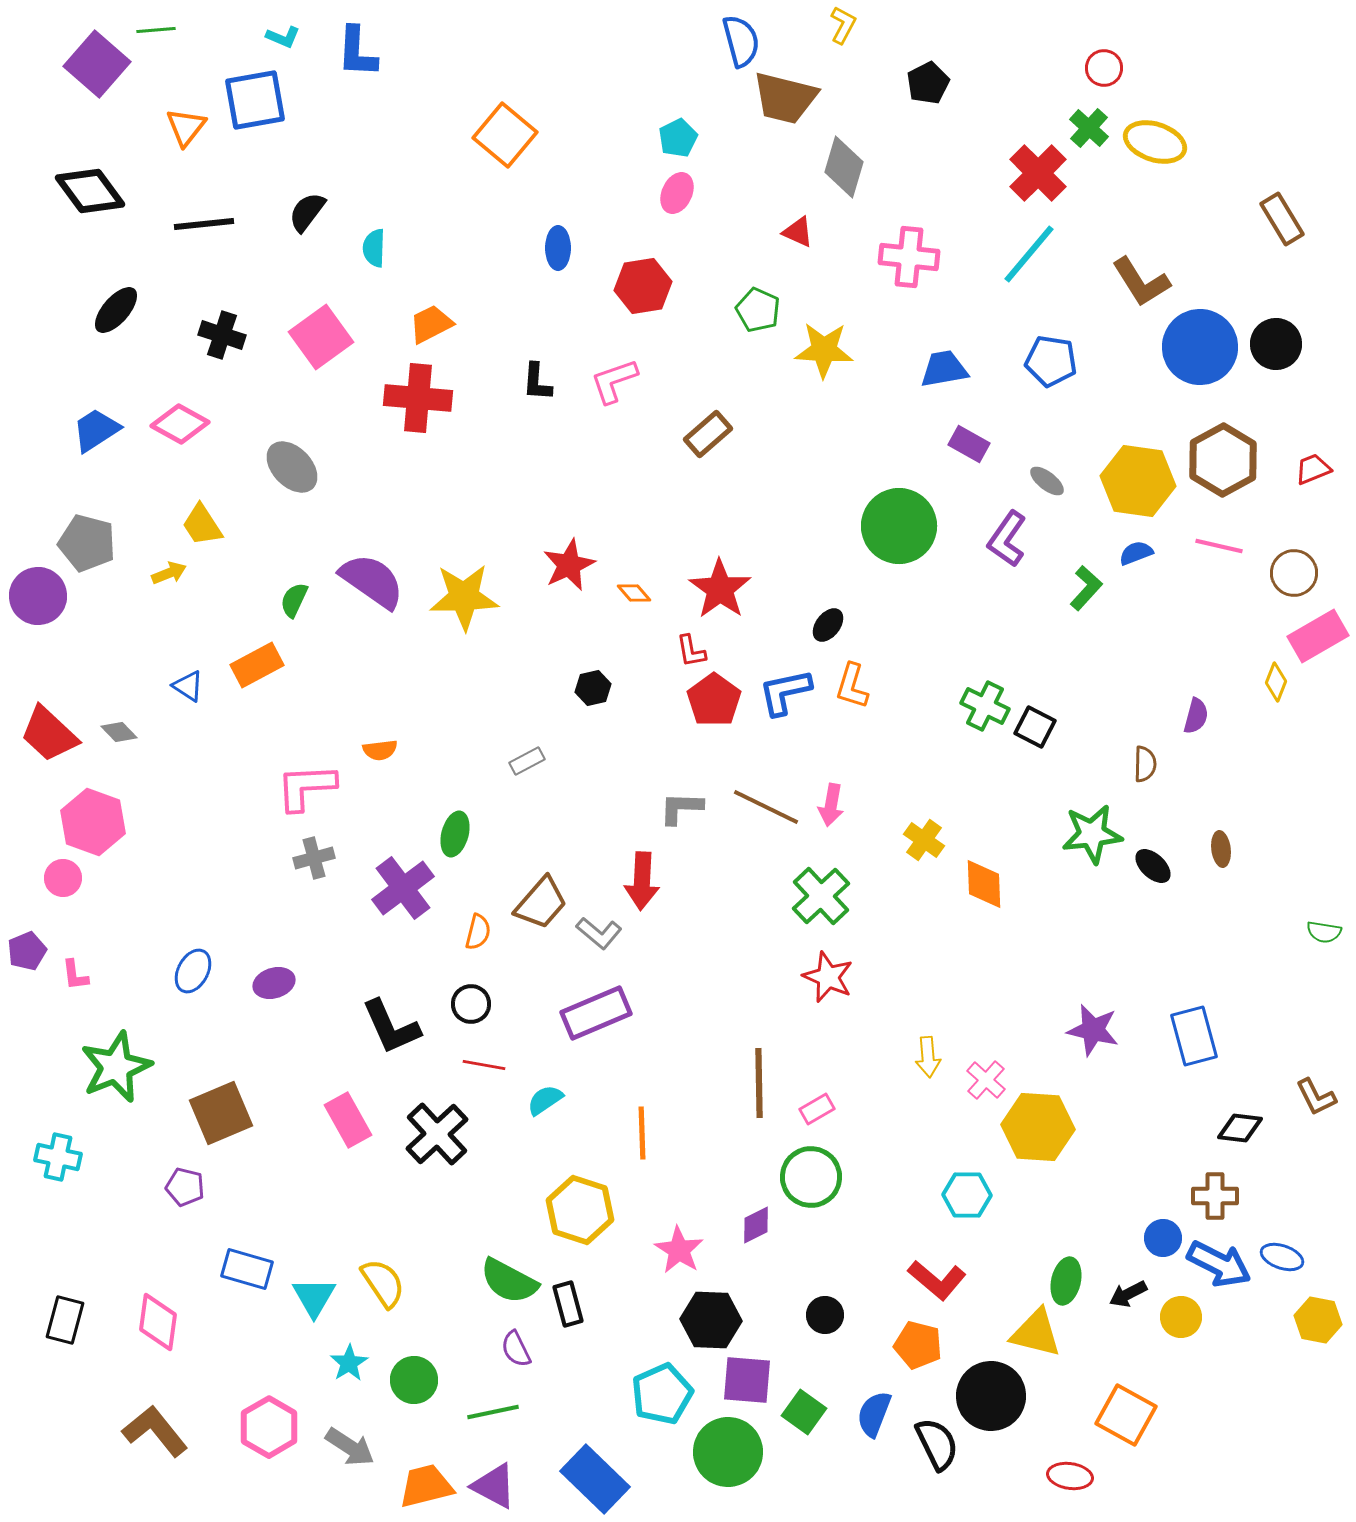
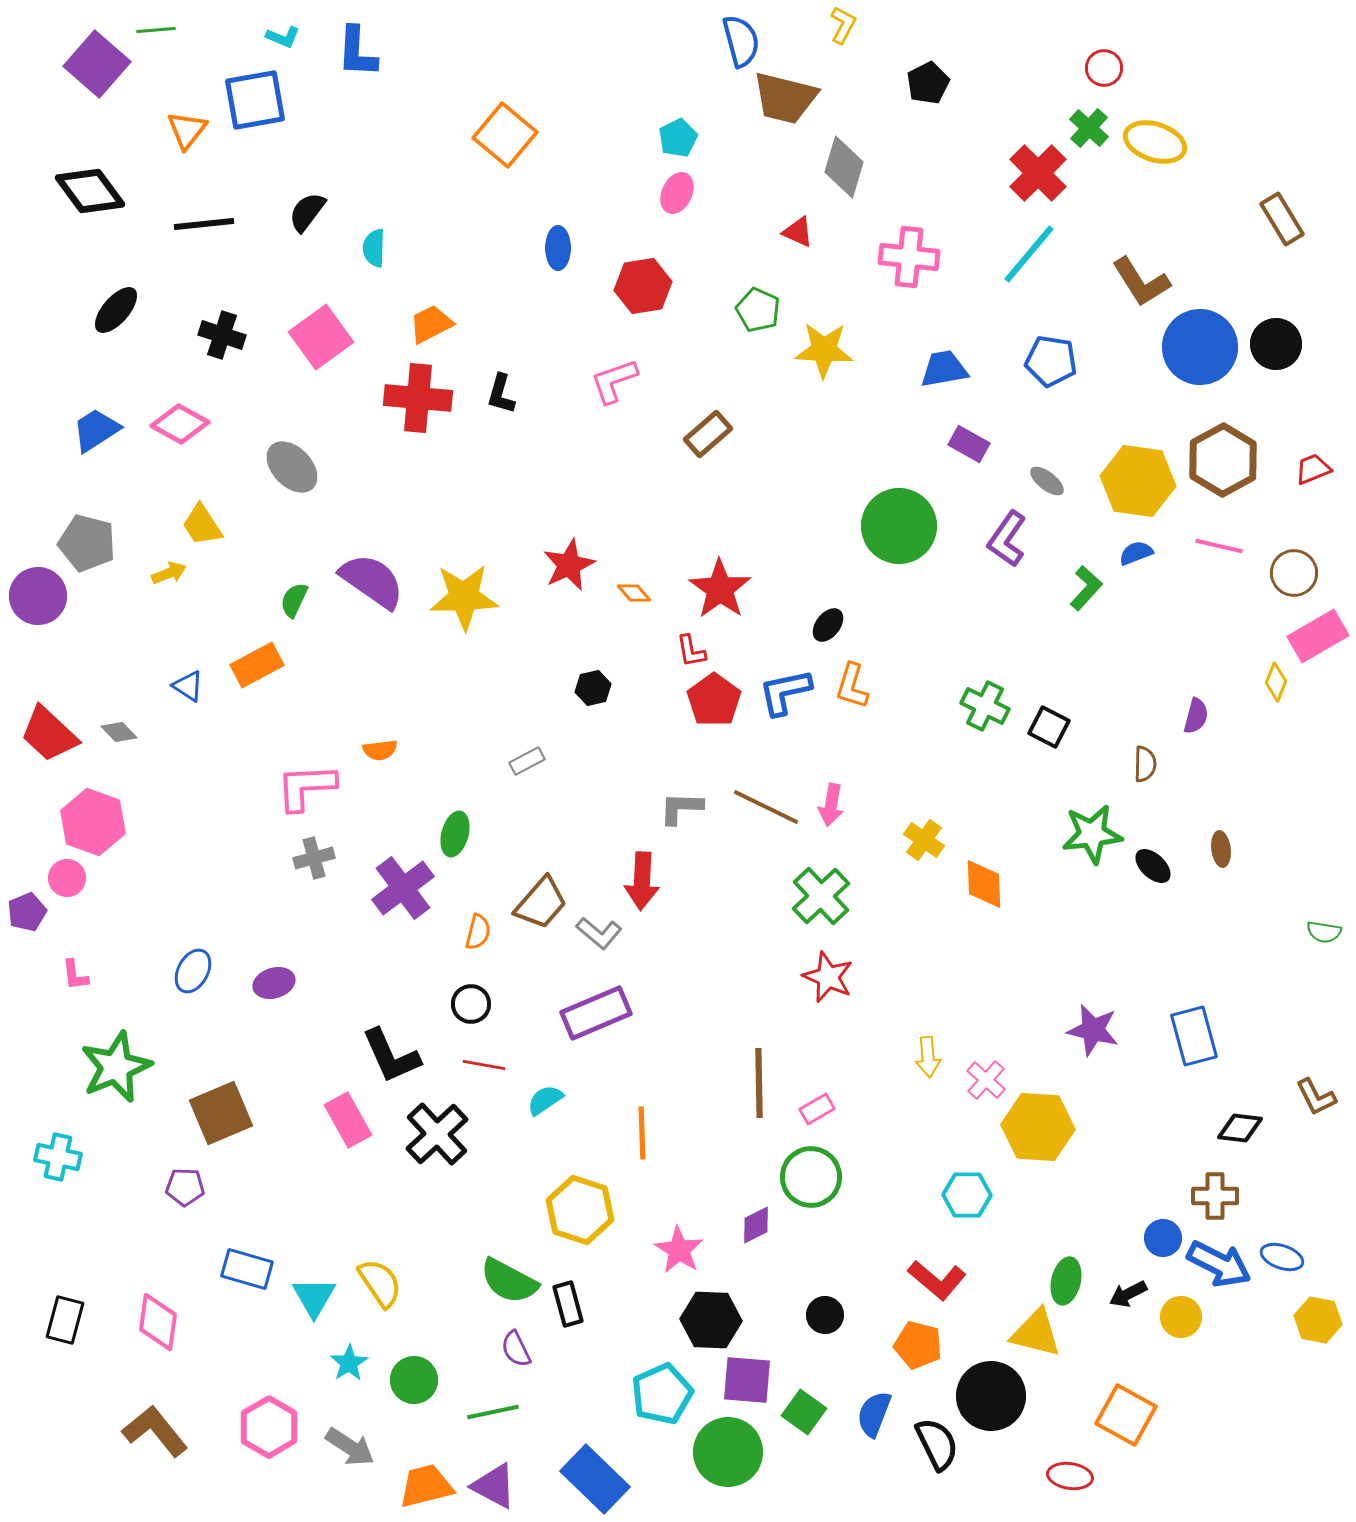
orange triangle at (186, 127): moved 1 px right, 3 px down
black L-shape at (537, 382): moved 36 px left, 12 px down; rotated 12 degrees clockwise
black square at (1035, 727): moved 14 px right
pink circle at (63, 878): moved 4 px right
purple pentagon at (27, 951): moved 39 px up
black L-shape at (391, 1027): moved 29 px down
purple pentagon at (185, 1187): rotated 12 degrees counterclockwise
yellow semicircle at (383, 1283): moved 3 px left
